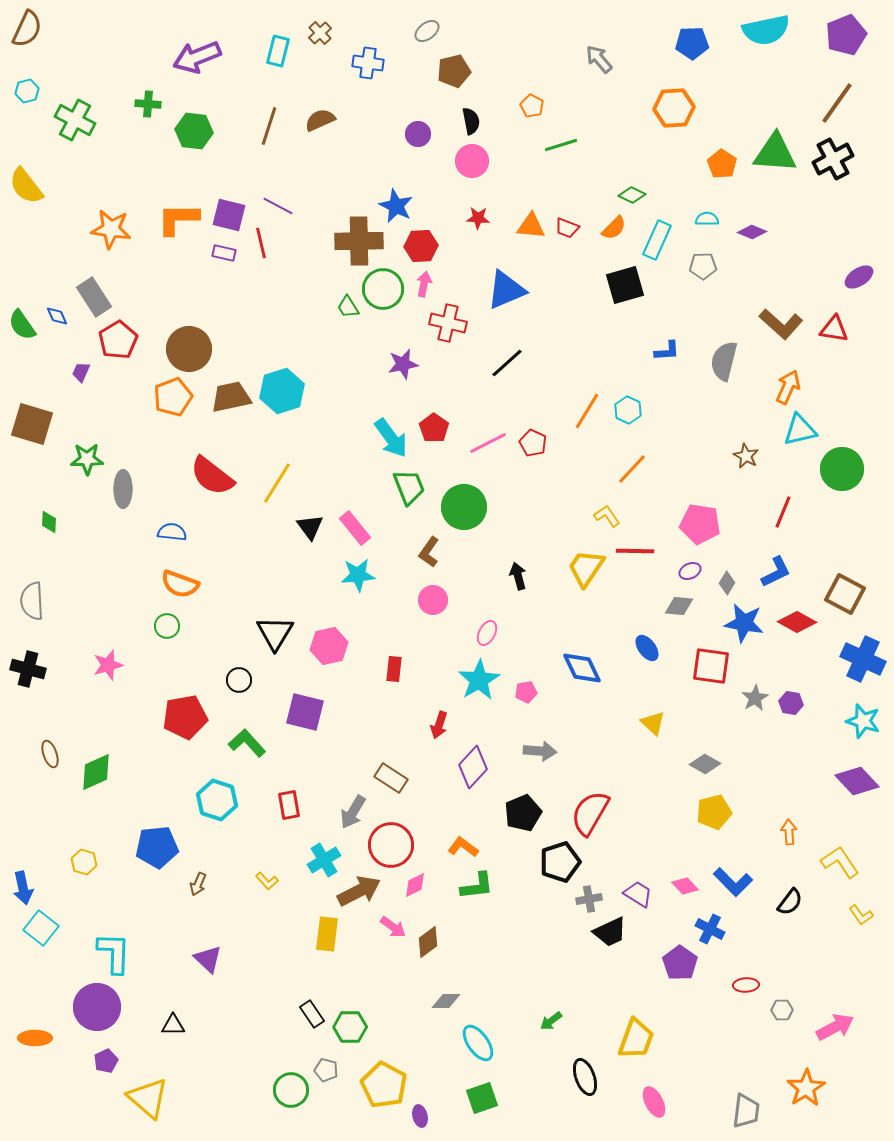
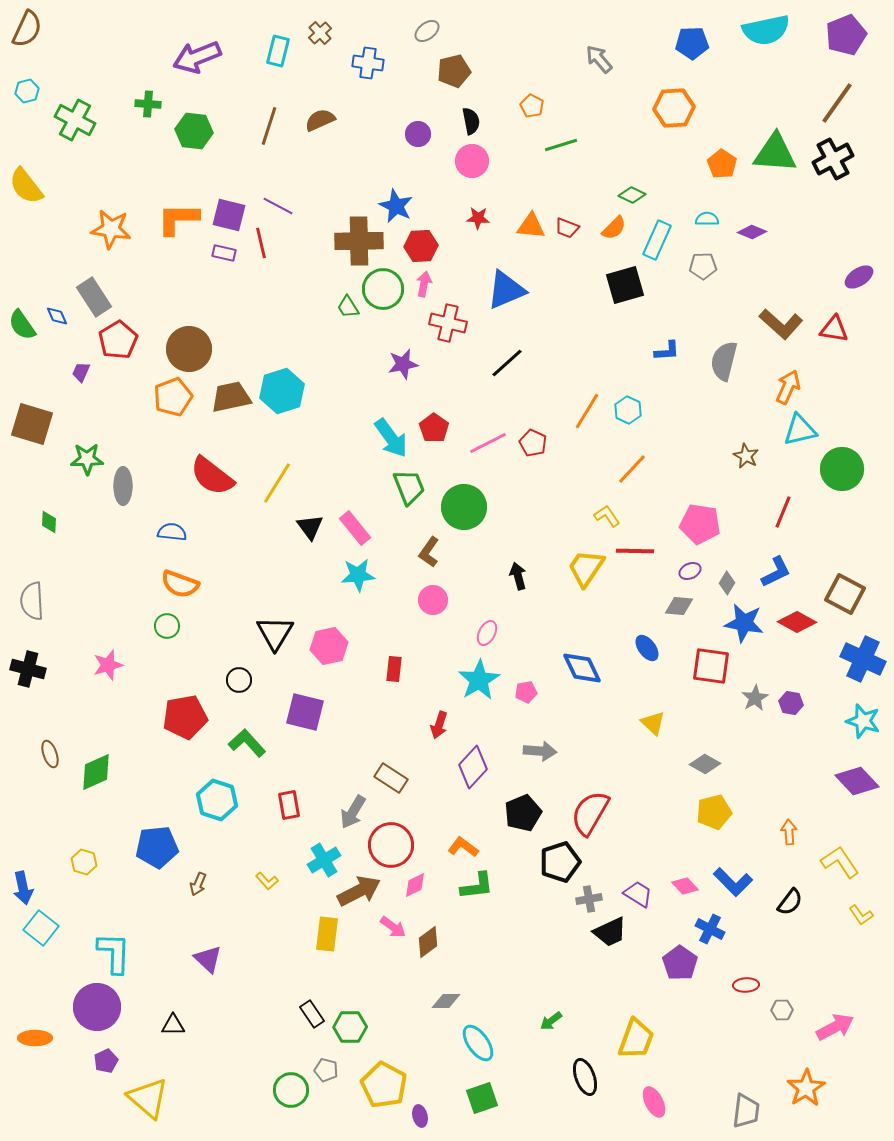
gray ellipse at (123, 489): moved 3 px up
